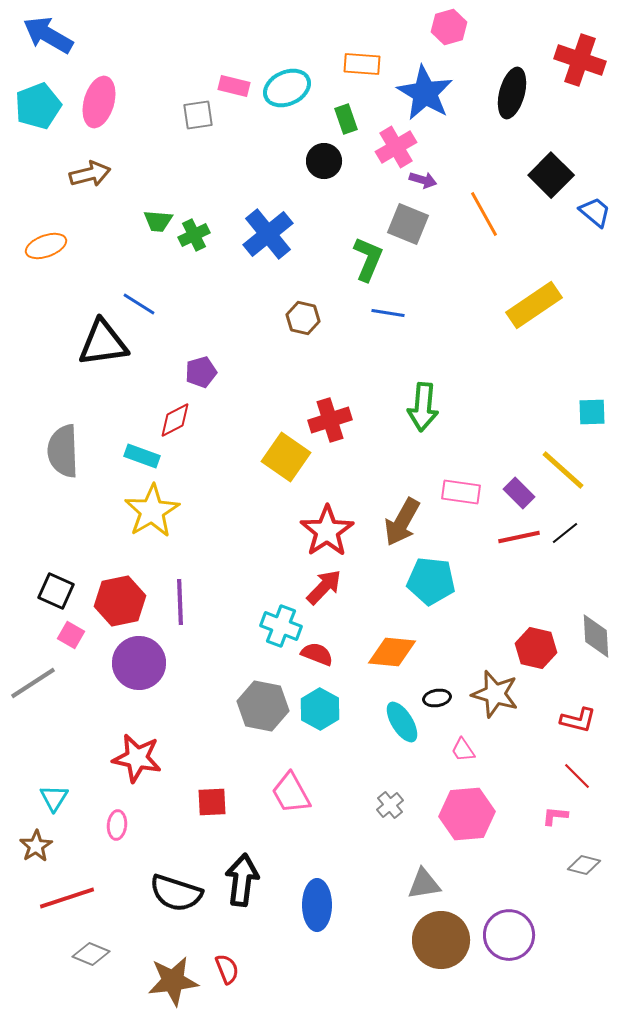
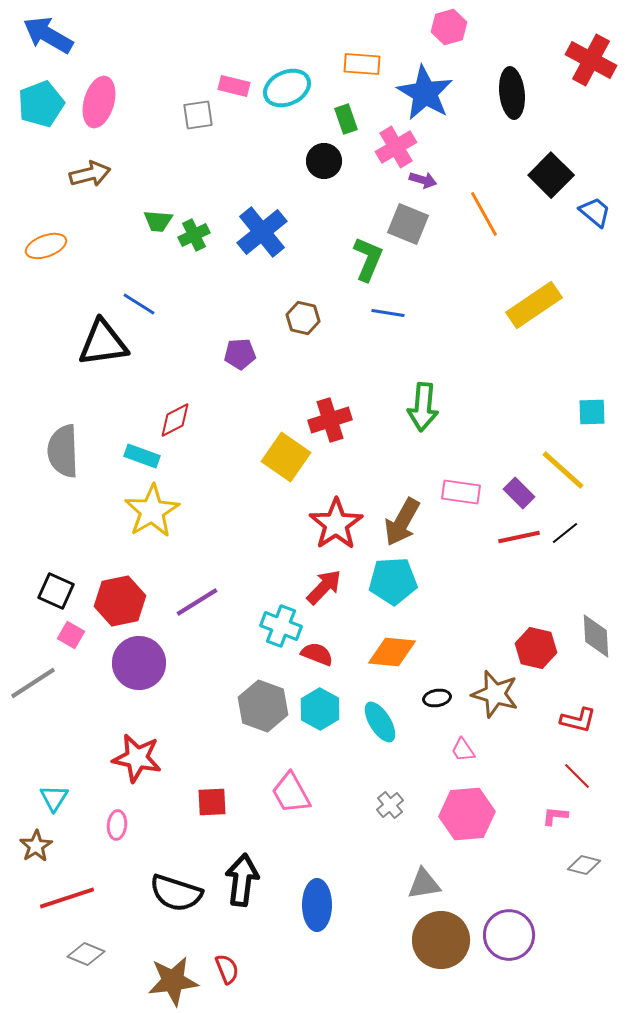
red cross at (580, 60): moved 11 px right; rotated 9 degrees clockwise
black ellipse at (512, 93): rotated 21 degrees counterclockwise
cyan pentagon at (38, 106): moved 3 px right, 2 px up
blue cross at (268, 234): moved 6 px left, 2 px up
purple pentagon at (201, 372): moved 39 px right, 18 px up; rotated 12 degrees clockwise
red star at (327, 531): moved 9 px right, 7 px up
cyan pentagon at (431, 581): moved 38 px left; rotated 9 degrees counterclockwise
purple line at (180, 602): moved 17 px right; rotated 60 degrees clockwise
gray hexagon at (263, 706): rotated 9 degrees clockwise
cyan ellipse at (402, 722): moved 22 px left
gray diamond at (91, 954): moved 5 px left
